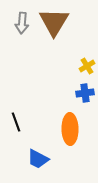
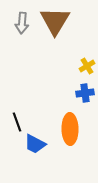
brown triangle: moved 1 px right, 1 px up
black line: moved 1 px right
blue trapezoid: moved 3 px left, 15 px up
